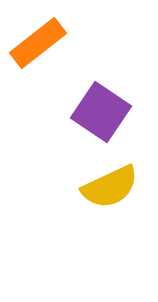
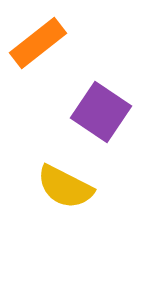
yellow semicircle: moved 45 px left; rotated 52 degrees clockwise
